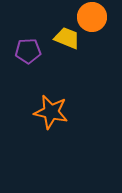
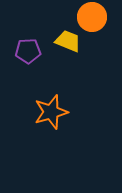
yellow trapezoid: moved 1 px right, 3 px down
orange star: rotated 28 degrees counterclockwise
